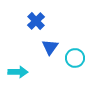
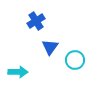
blue cross: rotated 12 degrees clockwise
cyan circle: moved 2 px down
